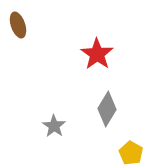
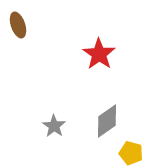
red star: moved 2 px right
gray diamond: moved 12 px down; rotated 24 degrees clockwise
yellow pentagon: rotated 15 degrees counterclockwise
